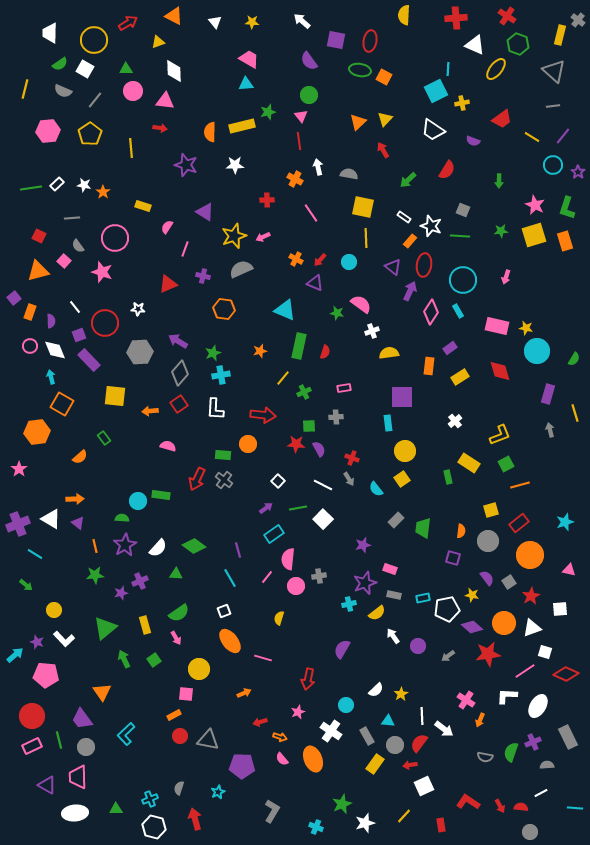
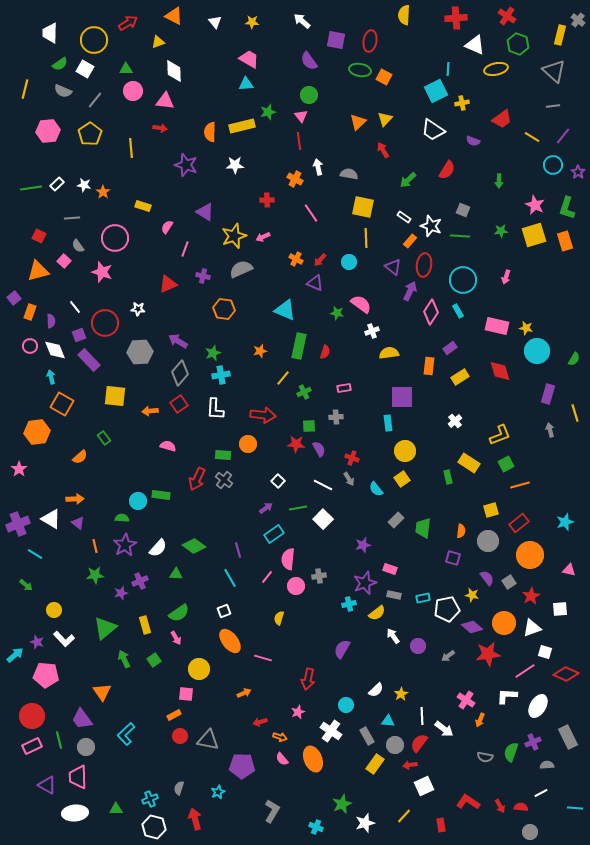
yellow ellipse at (496, 69): rotated 40 degrees clockwise
